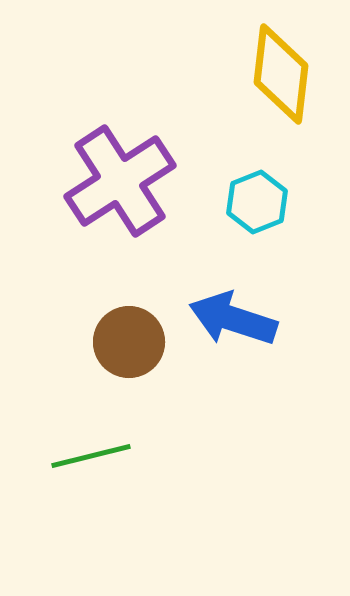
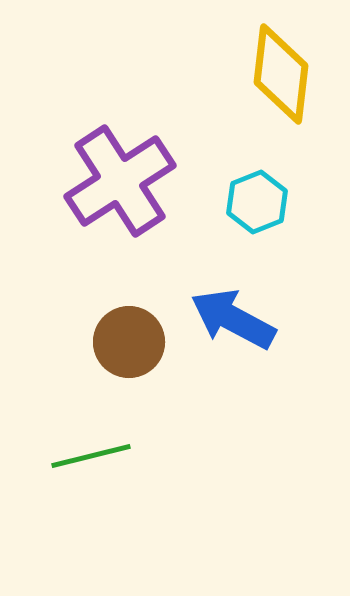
blue arrow: rotated 10 degrees clockwise
